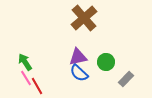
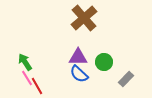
purple triangle: rotated 12 degrees clockwise
green circle: moved 2 px left
blue semicircle: moved 1 px down
pink line: moved 1 px right
